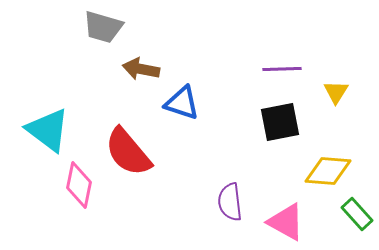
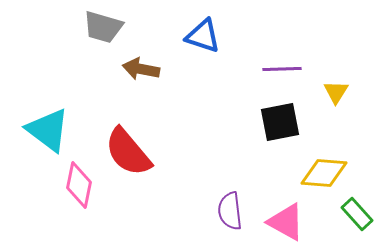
blue triangle: moved 21 px right, 67 px up
yellow diamond: moved 4 px left, 2 px down
purple semicircle: moved 9 px down
